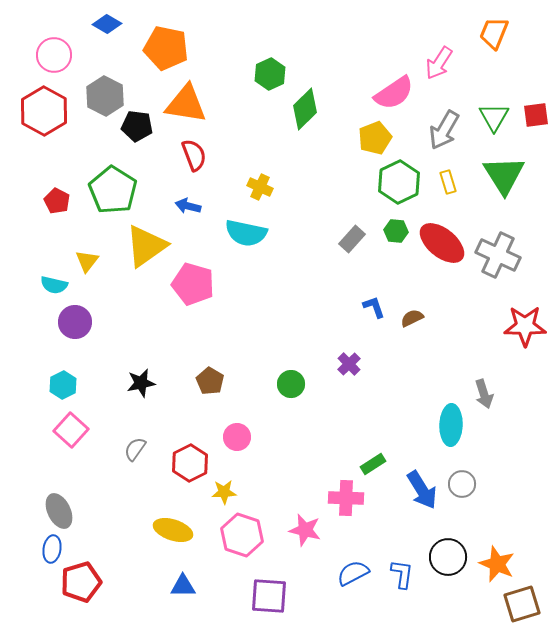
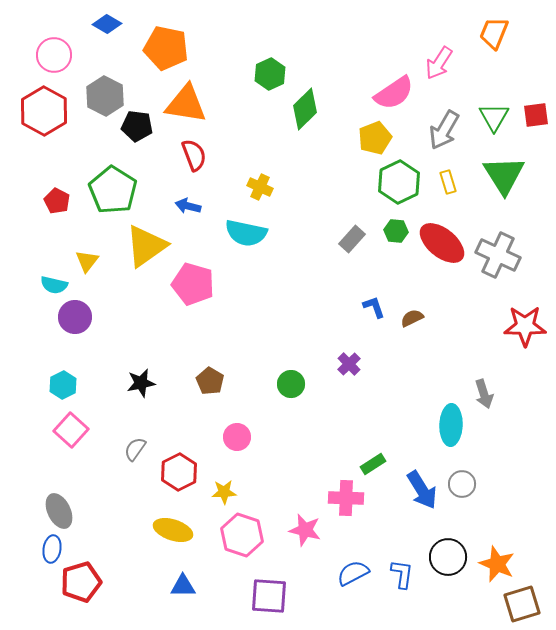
purple circle at (75, 322): moved 5 px up
red hexagon at (190, 463): moved 11 px left, 9 px down
